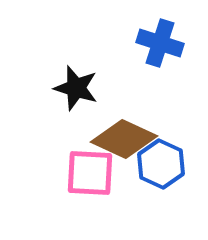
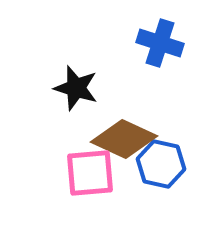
blue hexagon: rotated 12 degrees counterclockwise
pink square: rotated 8 degrees counterclockwise
